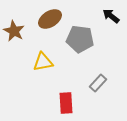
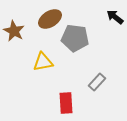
black arrow: moved 4 px right, 1 px down
gray pentagon: moved 5 px left, 1 px up
gray rectangle: moved 1 px left, 1 px up
